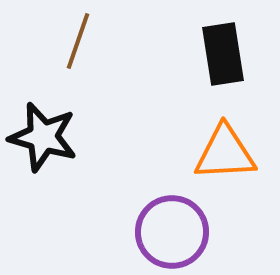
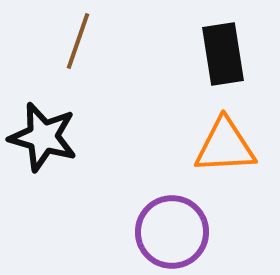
orange triangle: moved 7 px up
